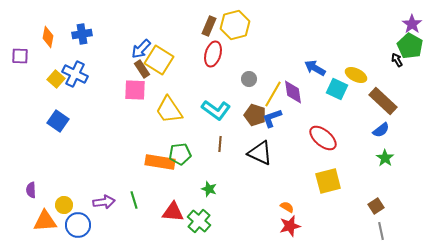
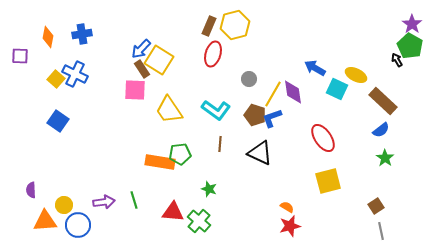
red ellipse at (323, 138): rotated 16 degrees clockwise
